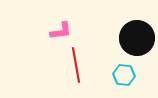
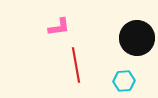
pink L-shape: moved 2 px left, 4 px up
cyan hexagon: moved 6 px down; rotated 10 degrees counterclockwise
